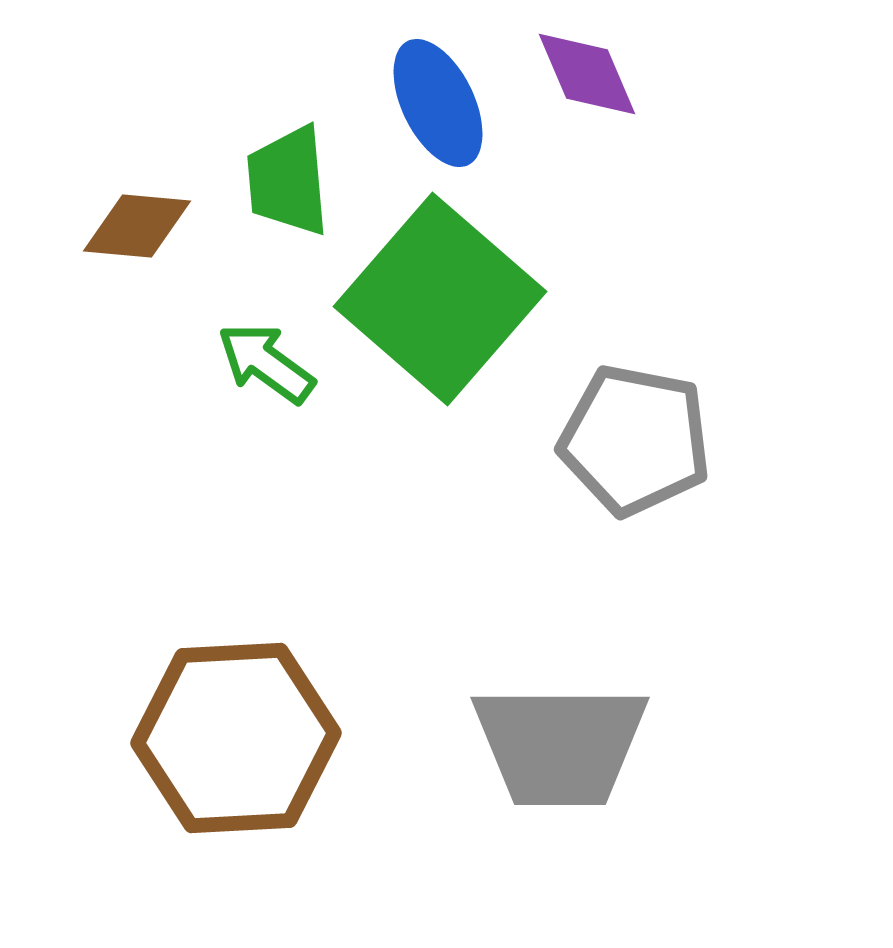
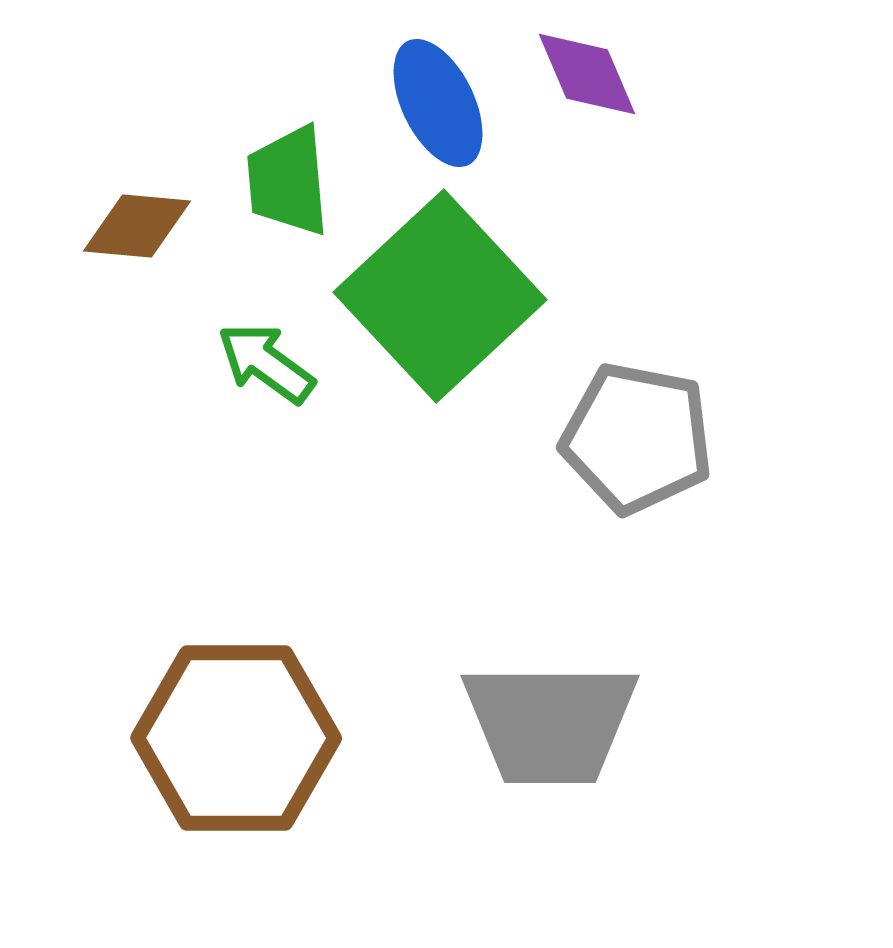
green square: moved 3 px up; rotated 6 degrees clockwise
gray pentagon: moved 2 px right, 2 px up
brown hexagon: rotated 3 degrees clockwise
gray trapezoid: moved 10 px left, 22 px up
